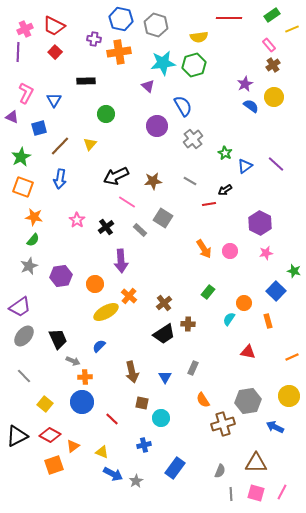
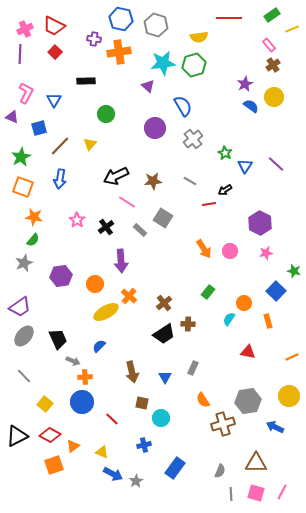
purple line at (18, 52): moved 2 px right, 2 px down
purple circle at (157, 126): moved 2 px left, 2 px down
blue triangle at (245, 166): rotated 21 degrees counterclockwise
gray star at (29, 266): moved 5 px left, 3 px up
